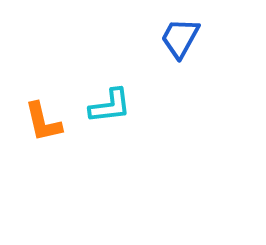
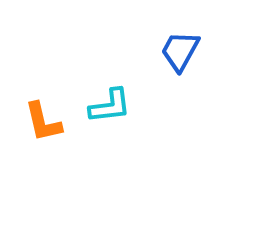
blue trapezoid: moved 13 px down
